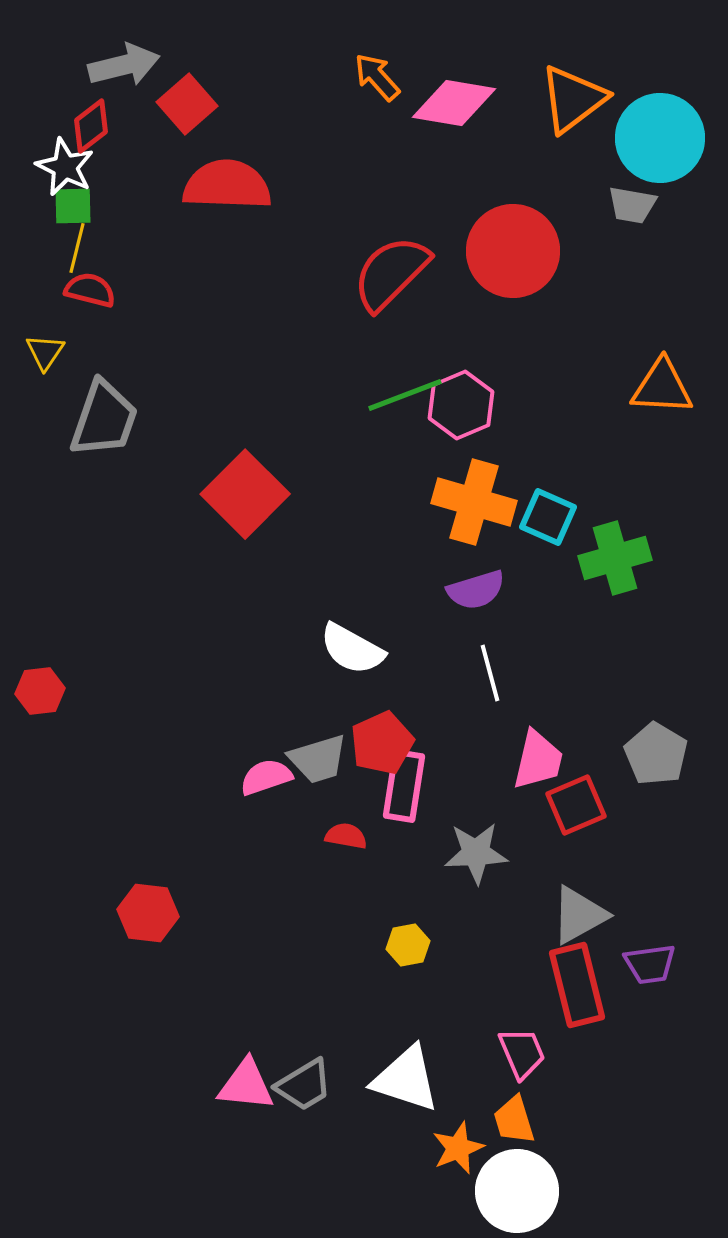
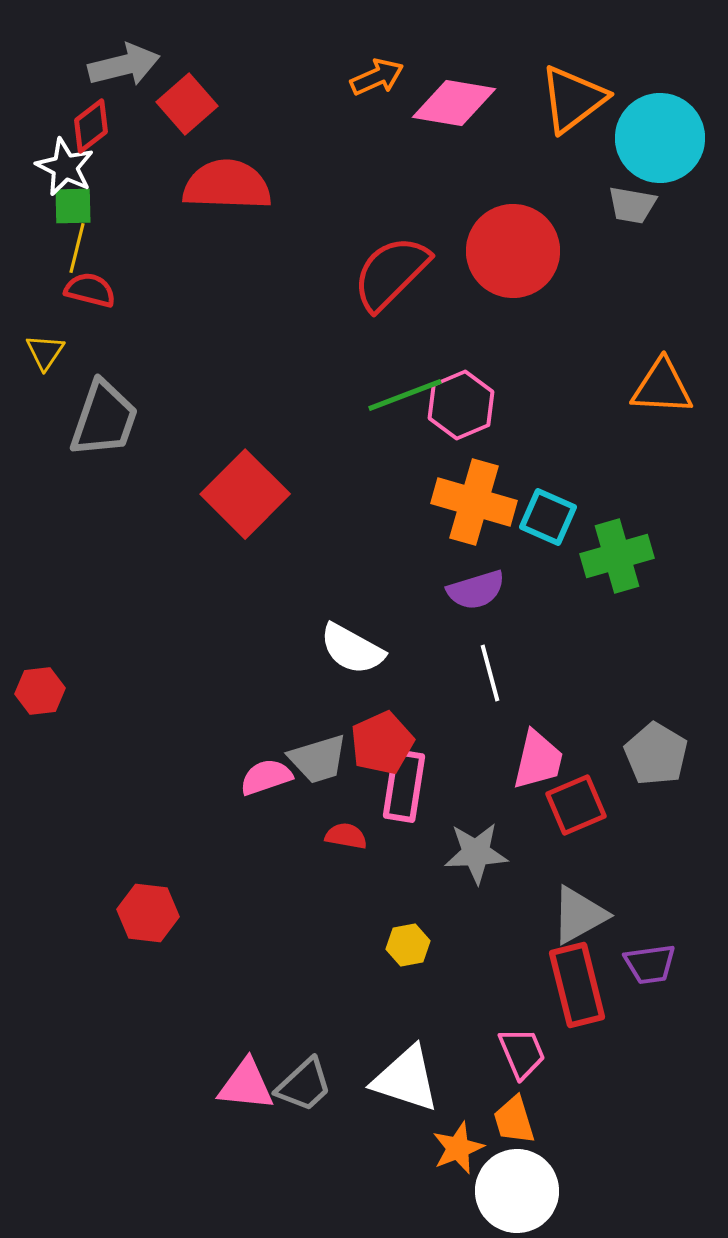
orange arrow at (377, 77): rotated 108 degrees clockwise
green cross at (615, 558): moved 2 px right, 2 px up
gray trapezoid at (304, 1085): rotated 12 degrees counterclockwise
